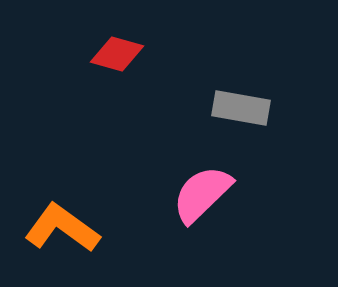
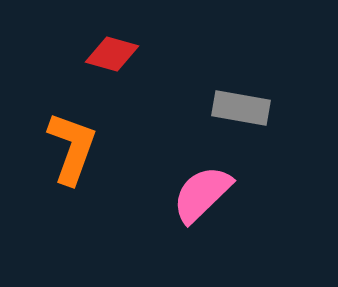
red diamond: moved 5 px left
orange L-shape: moved 10 px right, 80 px up; rotated 74 degrees clockwise
